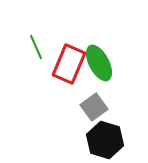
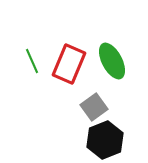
green line: moved 4 px left, 14 px down
green ellipse: moved 13 px right, 2 px up
black hexagon: rotated 21 degrees clockwise
